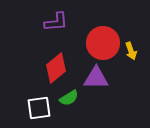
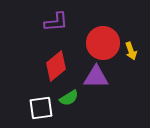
red diamond: moved 2 px up
purple triangle: moved 1 px up
white square: moved 2 px right
